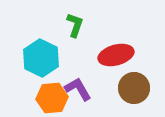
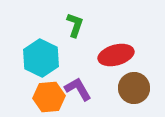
orange hexagon: moved 3 px left, 1 px up
